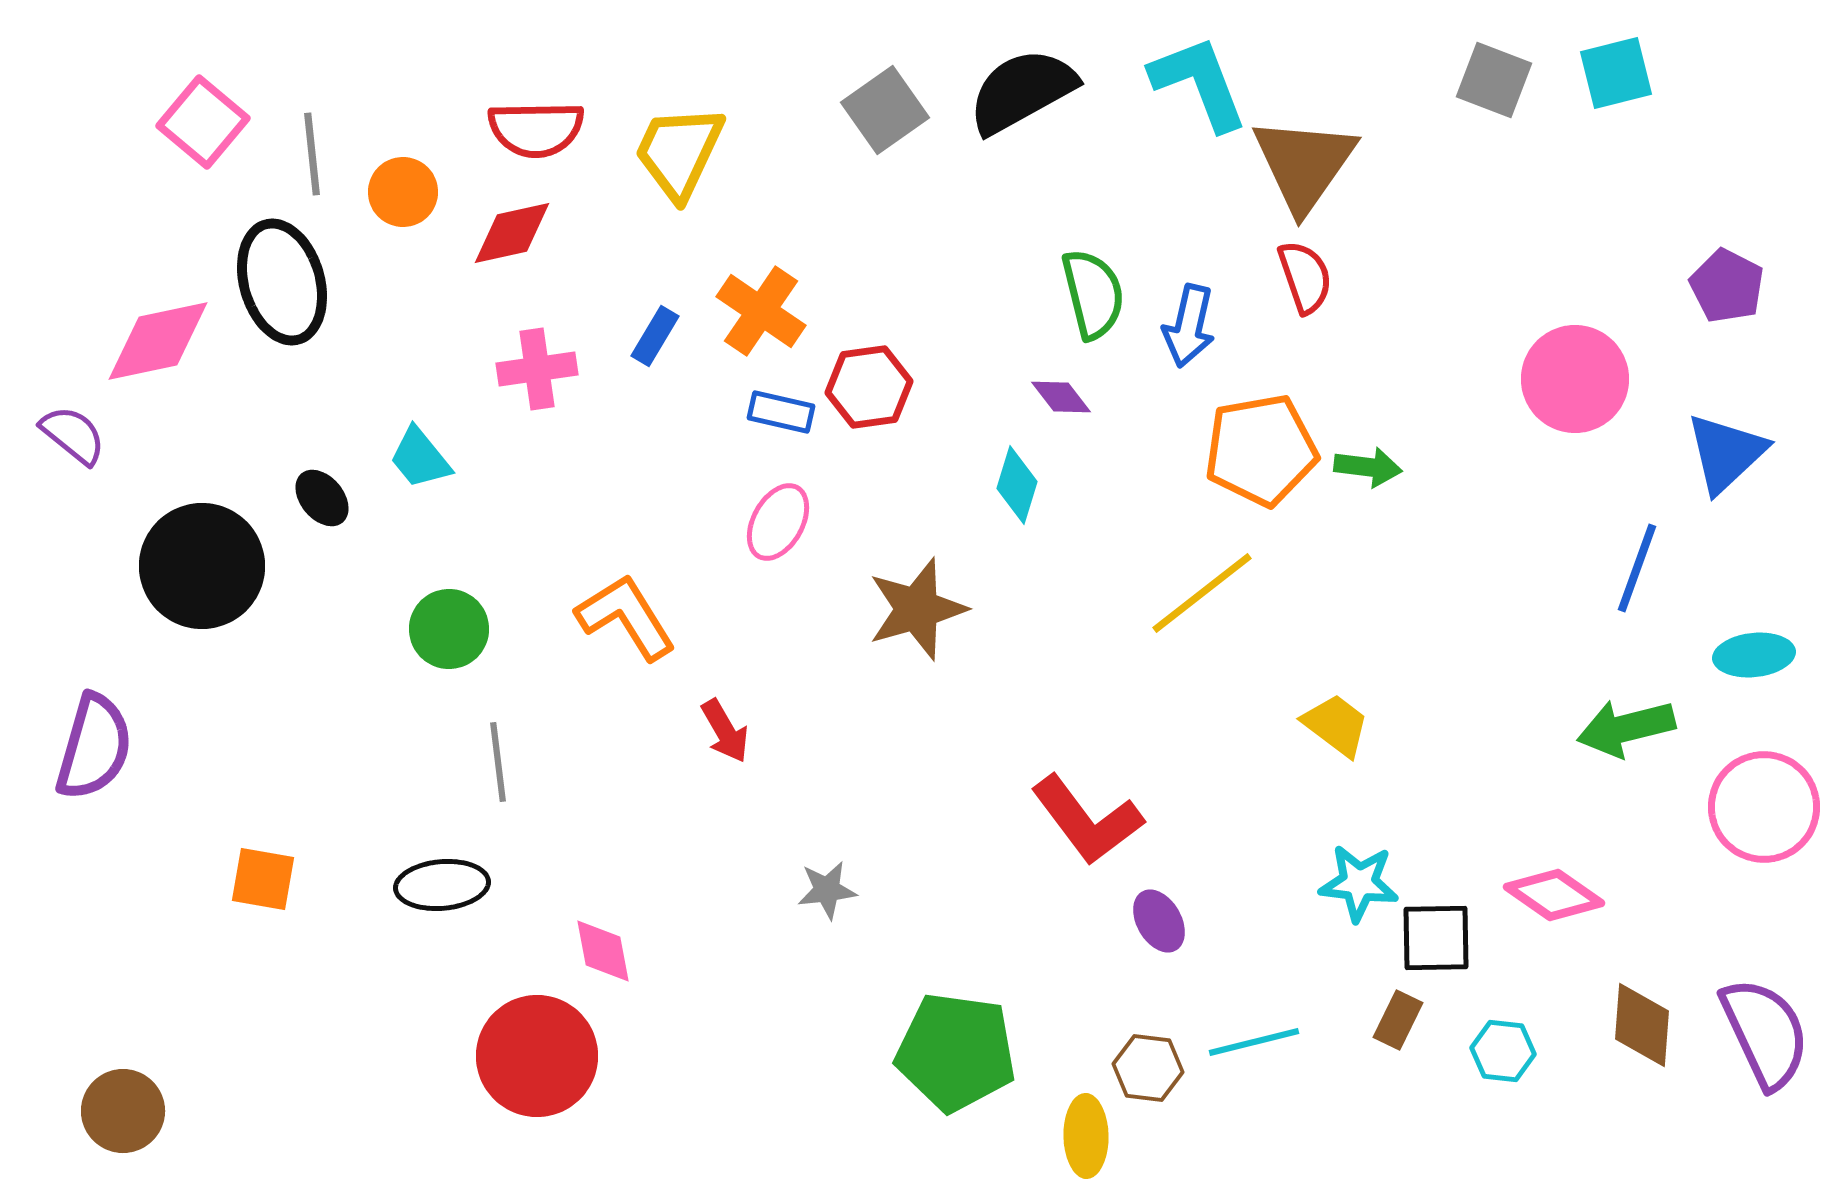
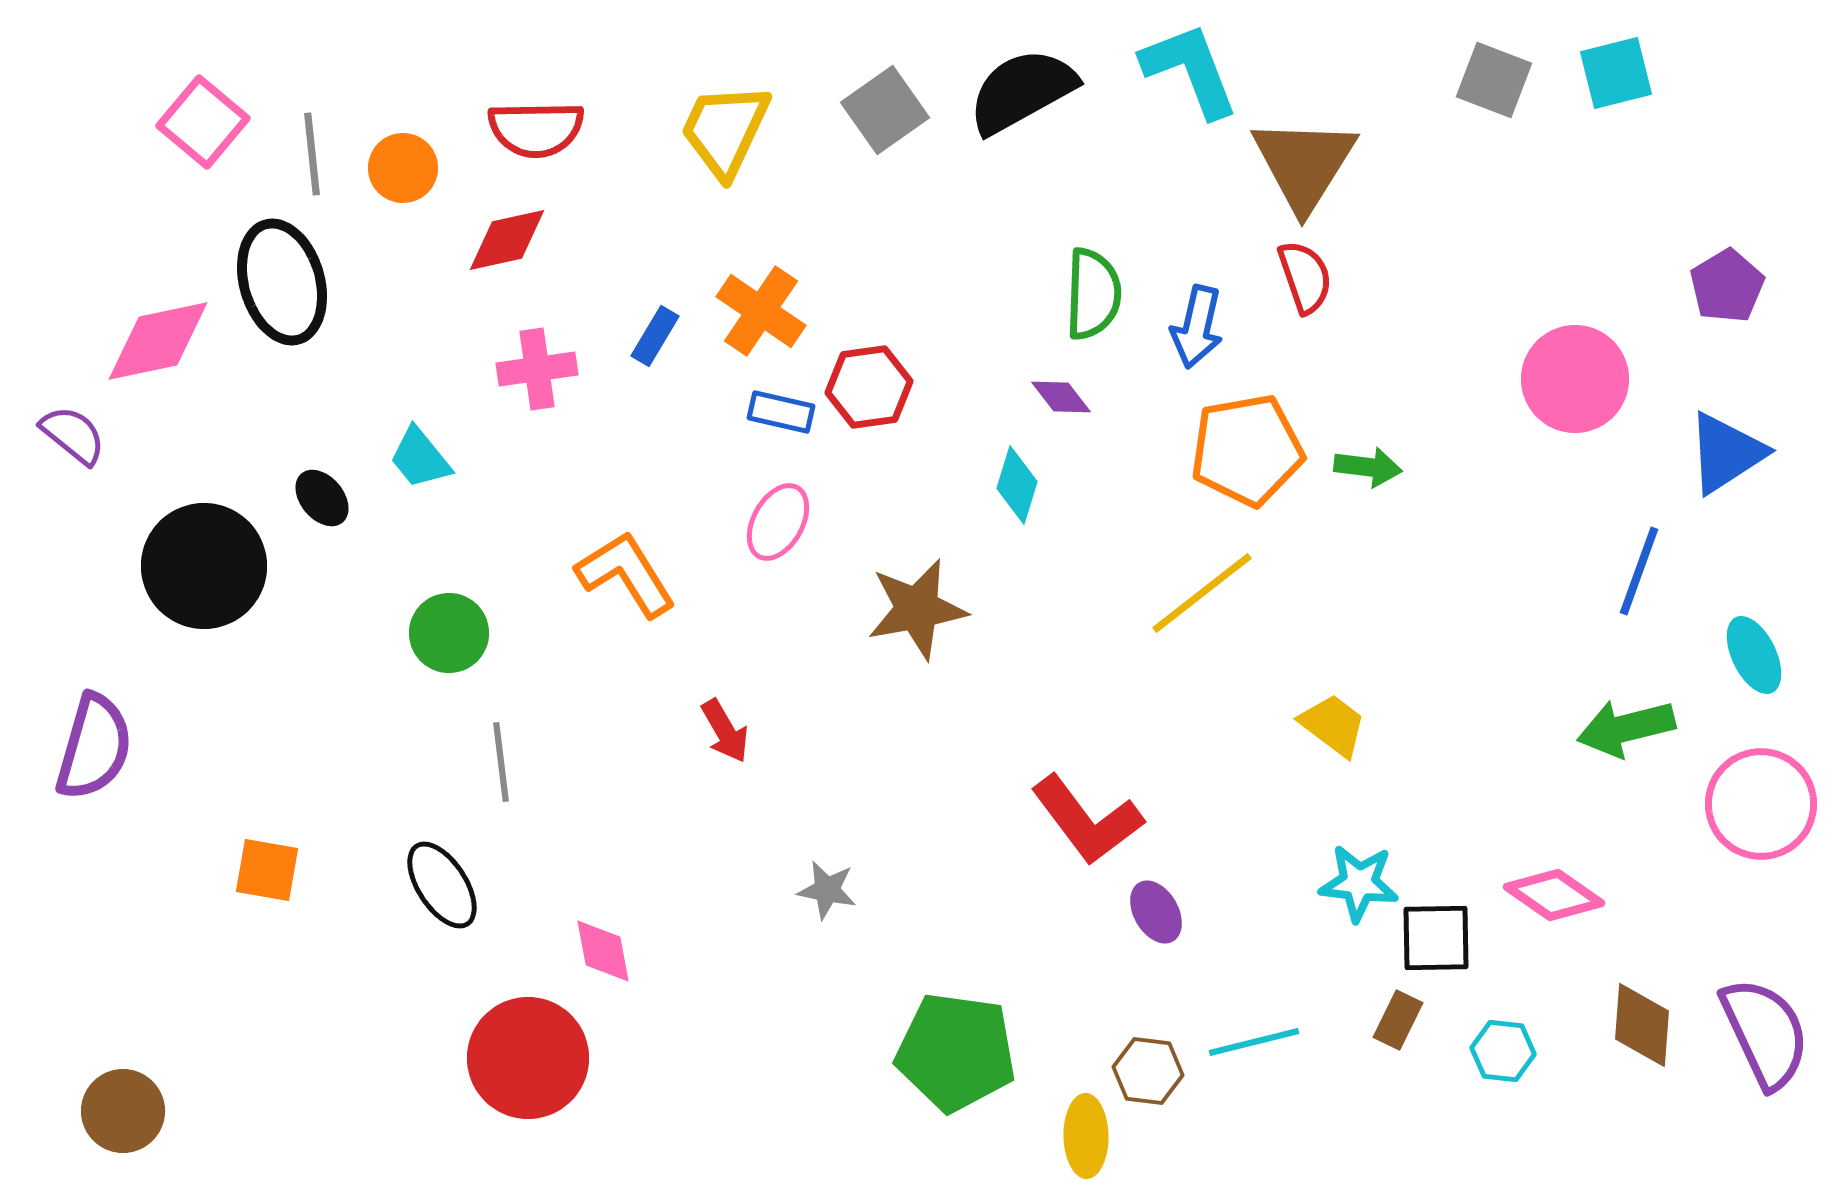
cyan L-shape at (1199, 83): moved 9 px left, 13 px up
yellow trapezoid at (679, 152): moved 46 px right, 22 px up
brown triangle at (1304, 164): rotated 3 degrees counterclockwise
orange circle at (403, 192): moved 24 px up
red diamond at (512, 233): moved 5 px left, 7 px down
purple pentagon at (1727, 286): rotated 14 degrees clockwise
green semicircle at (1093, 294): rotated 16 degrees clockwise
blue arrow at (1189, 326): moved 8 px right, 1 px down
orange pentagon at (1261, 450): moved 14 px left
blue triangle at (1726, 453): rotated 10 degrees clockwise
black circle at (202, 566): moved 2 px right
blue line at (1637, 568): moved 2 px right, 3 px down
brown star at (917, 609): rotated 6 degrees clockwise
orange L-shape at (626, 617): moved 43 px up
green circle at (449, 629): moved 4 px down
cyan ellipse at (1754, 655): rotated 70 degrees clockwise
yellow trapezoid at (1336, 725): moved 3 px left
gray line at (498, 762): moved 3 px right
pink circle at (1764, 807): moved 3 px left, 3 px up
orange square at (263, 879): moved 4 px right, 9 px up
black ellipse at (442, 885): rotated 62 degrees clockwise
gray star at (827, 890): rotated 18 degrees clockwise
purple ellipse at (1159, 921): moved 3 px left, 9 px up
red circle at (537, 1056): moved 9 px left, 2 px down
brown hexagon at (1148, 1068): moved 3 px down
